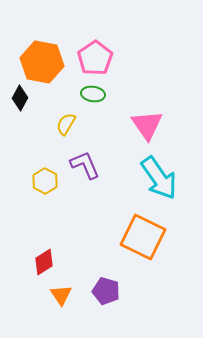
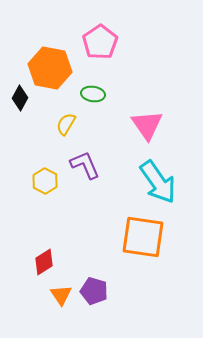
pink pentagon: moved 5 px right, 16 px up
orange hexagon: moved 8 px right, 6 px down
cyan arrow: moved 1 px left, 4 px down
orange square: rotated 18 degrees counterclockwise
purple pentagon: moved 12 px left
